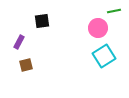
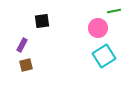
purple rectangle: moved 3 px right, 3 px down
